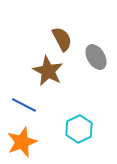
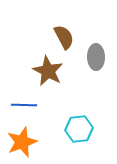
brown semicircle: moved 2 px right, 2 px up
gray ellipse: rotated 30 degrees clockwise
blue line: rotated 25 degrees counterclockwise
cyan hexagon: rotated 20 degrees clockwise
